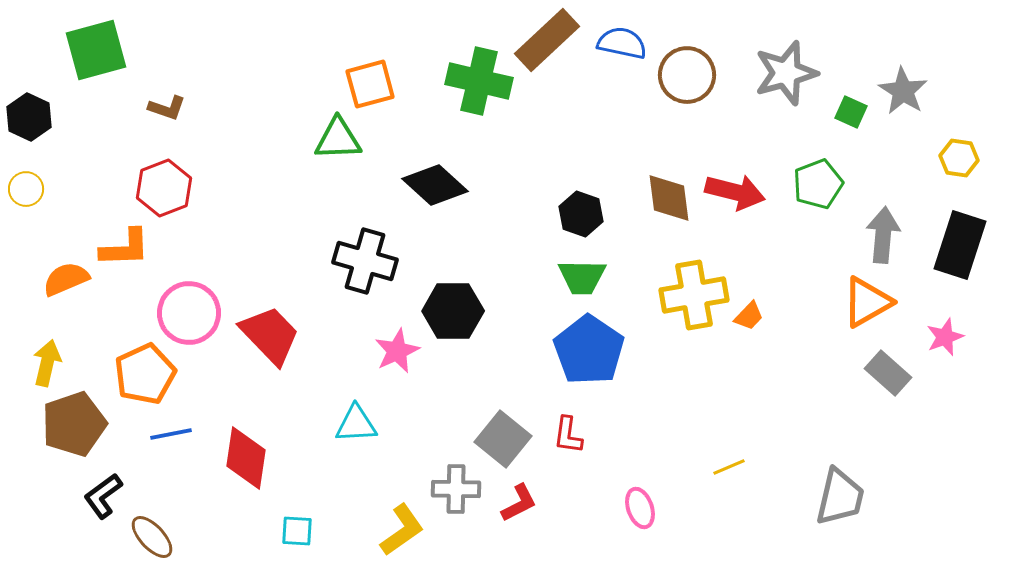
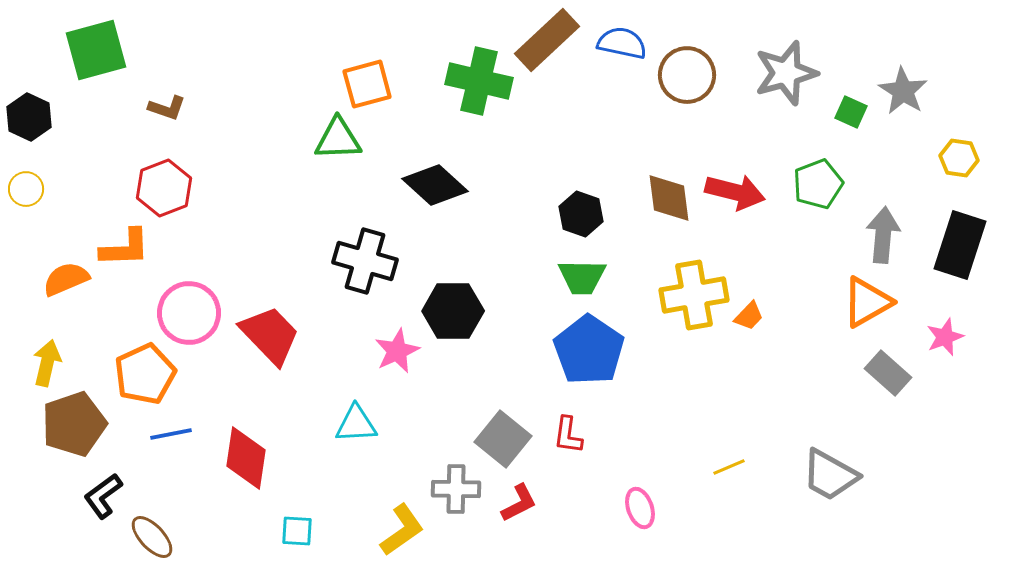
orange square at (370, 84): moved 3 px left
gray trapezoid at (840, 497): moved 10 px left, 22 px up; rotated 106 degrees clockwise
